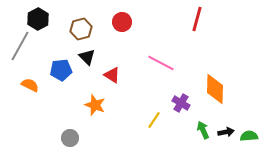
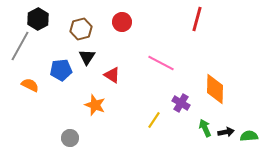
black triangle: rotated 18 degrees clockwise
green arrow: moved 2 px right, 2 px up
